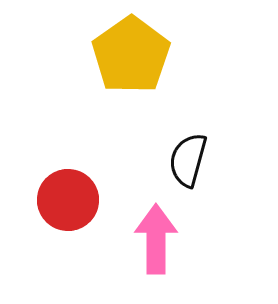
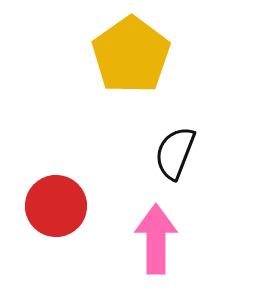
black semicircle: moved 13 px left, 7 px up; rotated 6 degrees clockwise
red circle: moved 12 px left, 6 px down
